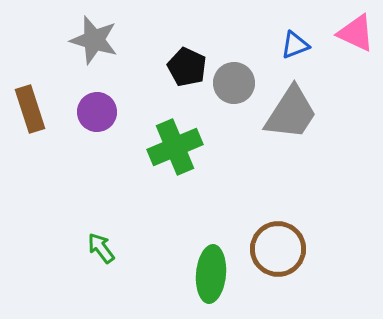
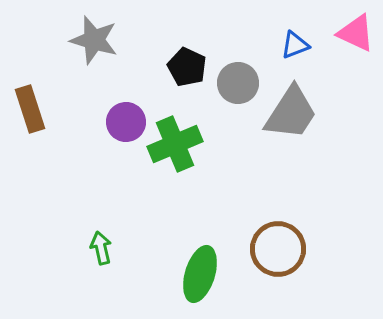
gray circle: moved 4 px right
purple circle: moved 29 px right, 10 px down
green cross: moved 3 px up
green arrow: rotated 24 degrees clockwise
green ellipse: moved 11 px left; rotated 12 degrees clockwise
